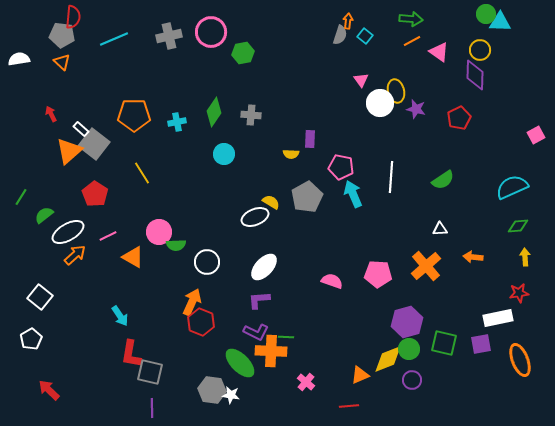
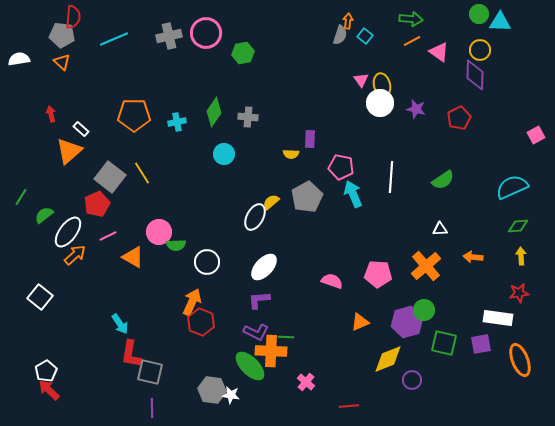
green circle at (486, 14): moved 7 px left
pink circle at (211, 32): moved 5 px left, 1 px down
yellow ellipse at (396, 91): moved 14 px left, 6 px up
red arrow at (51, 114): rotated 14 degrees clockwise
gray cross at (251, 115): moved 3 px left, 2 px down
gray square at (94, 144): moved 16 px right, 33 px down
red pentagon at (95, 194): moved 2 px right, 10 px down; rotated 15 degrees clockwise
yellow semicircle at (271, 202): rotated 72 degrees counterclockwise
white ellipse at (255, 217): rotated 40 degrees counterclockwise
white ellipse at (68, 232): rotated 24 degrees counterclockwise
yellow arrow at (525, 257): moved 4 px left, 1 px up
cyan arrow at (120, 316): moved 8 px down
white rectangle at (498, 318): rotated 20 degrees clockwise
white pentagon at (31, 339): moved 15 px right, 32 px down
green circle at (409, 349): moved 15 px right, 39 px up
green ellipse at (240, 363): moved 10 px right, 3 px down
orange triangle at (360, 375): moved 53 px up
